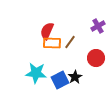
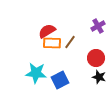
red semicircle: rotated 36 degrees clockwise
black star: moved 24 px right; rotated 24 degrees counterclockwise
